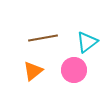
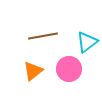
brown line: moved 2 px up
pink circle: moved 5 px left, 1 px up
